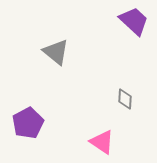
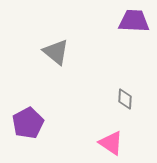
purple trapezoid: rotated 40 degrees counterclockwise
pink triangle: moved 9 px right, 1 px down
